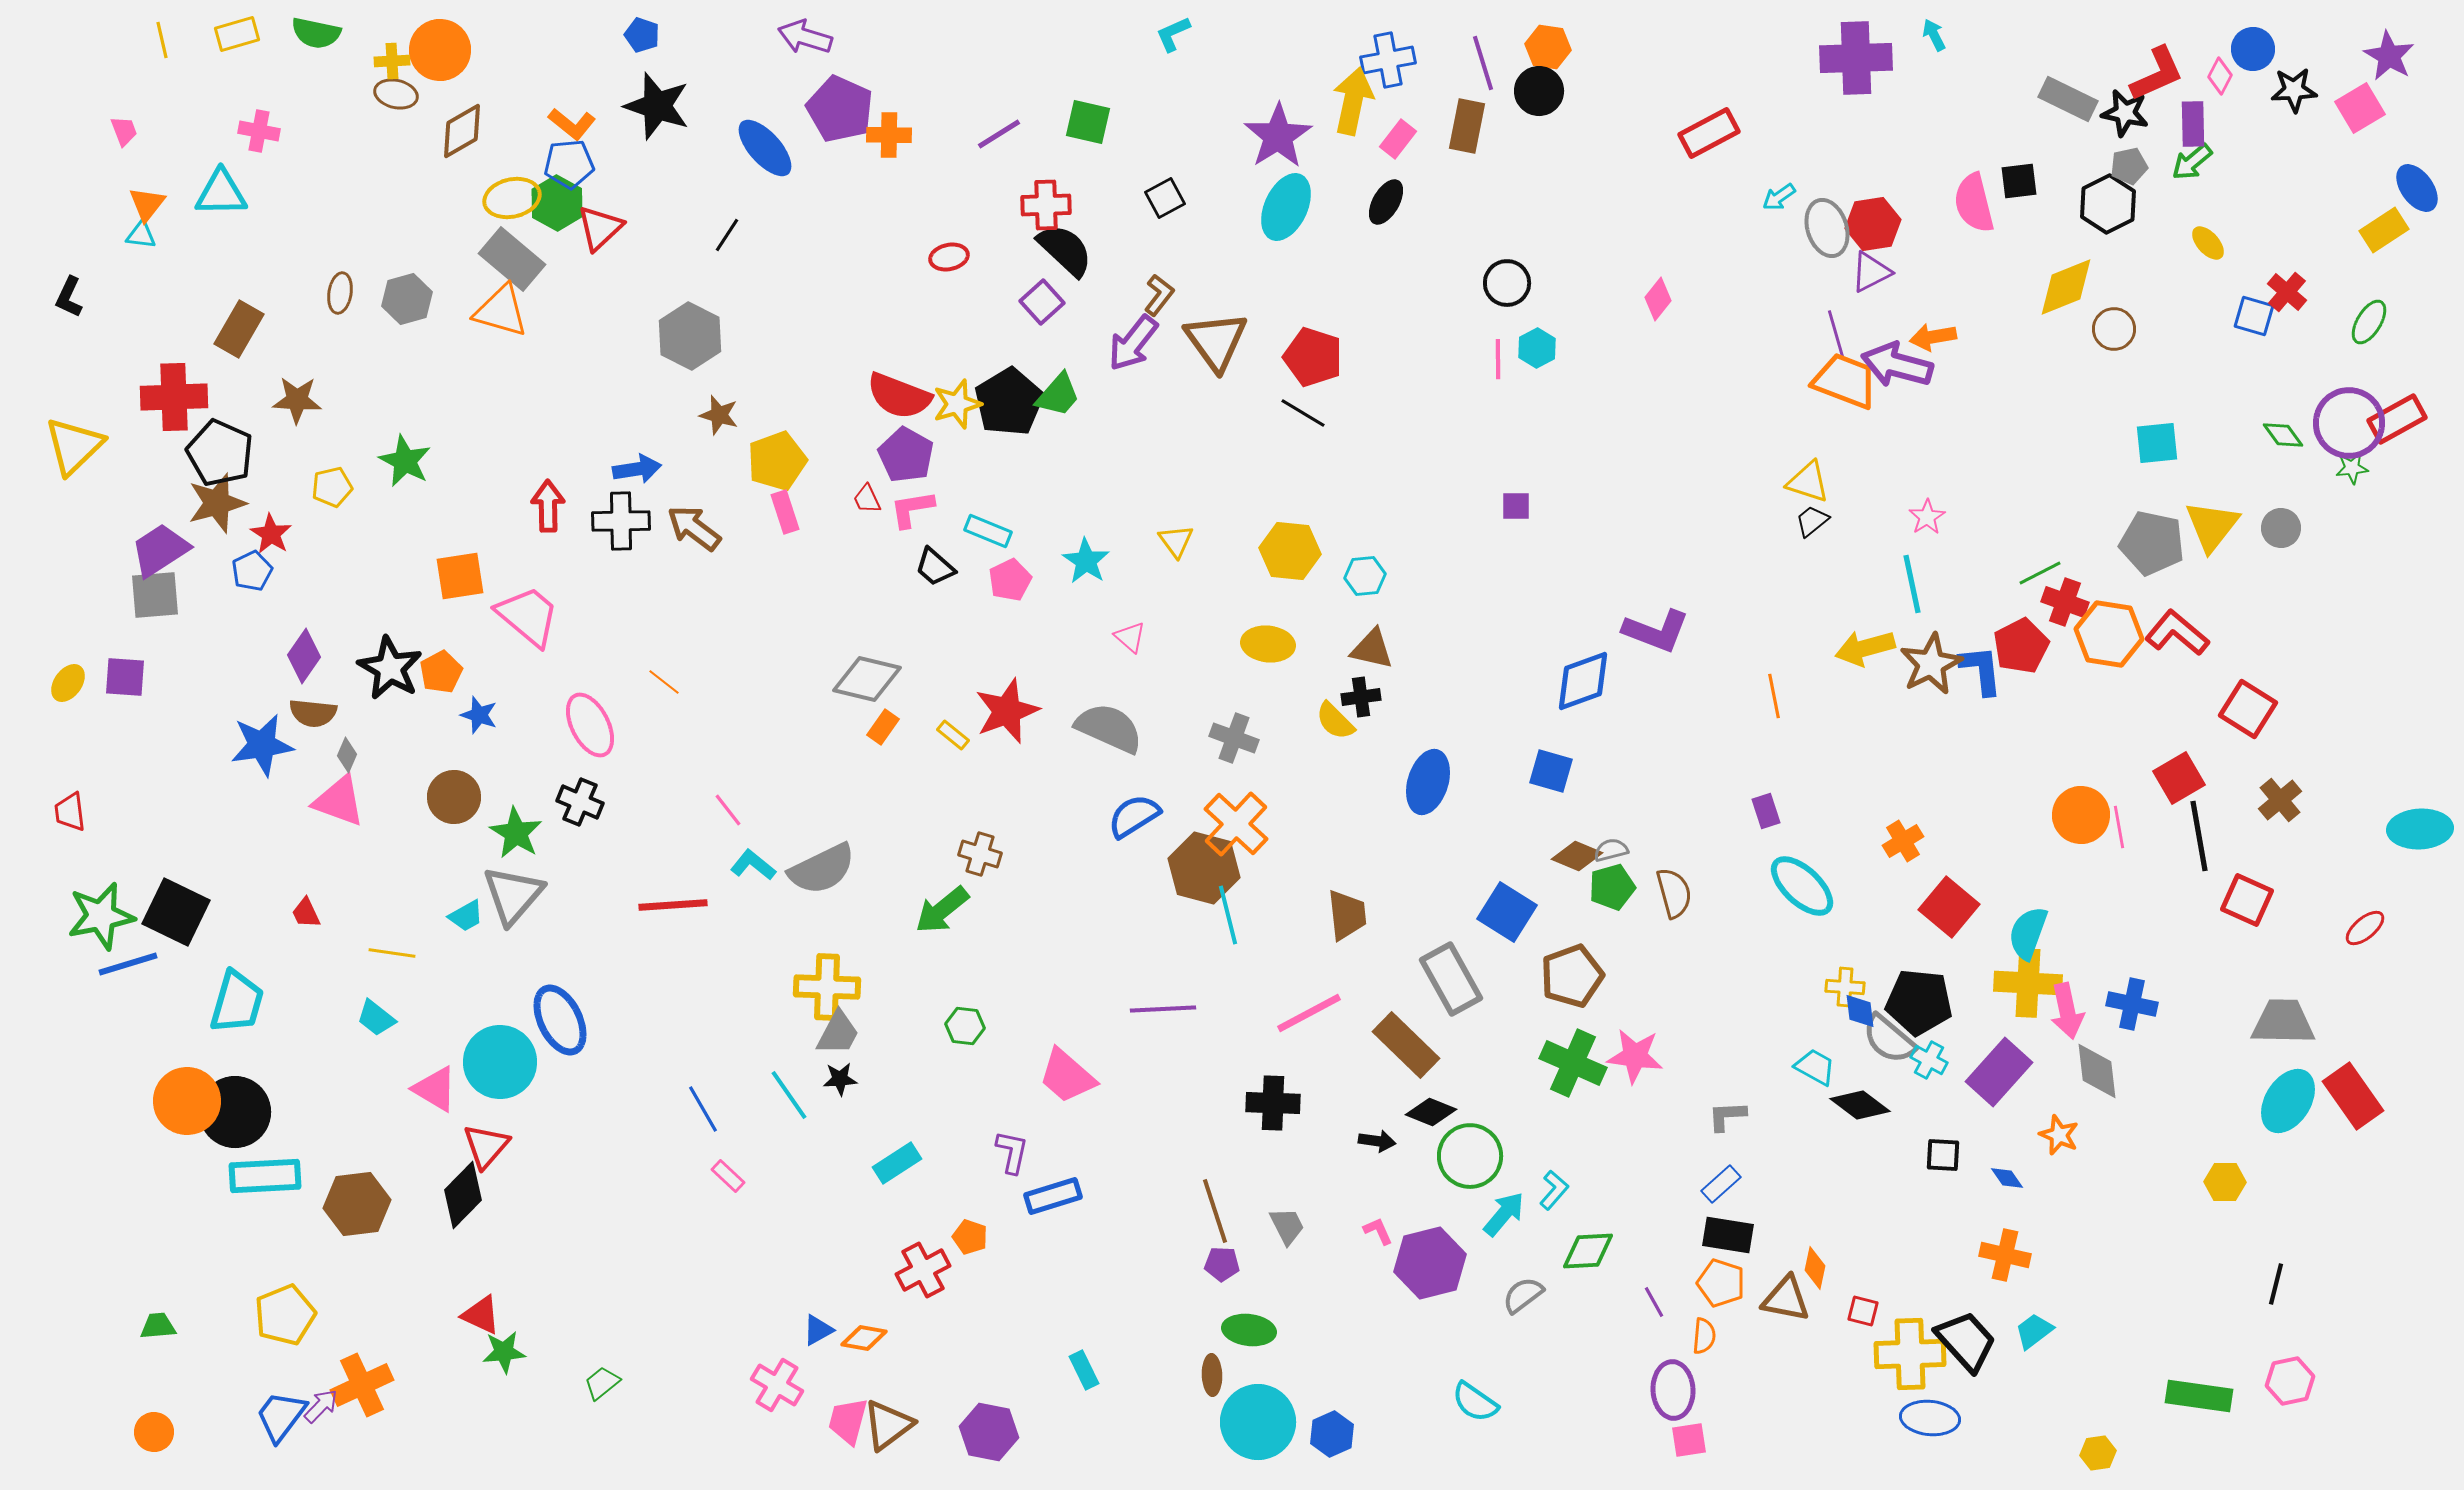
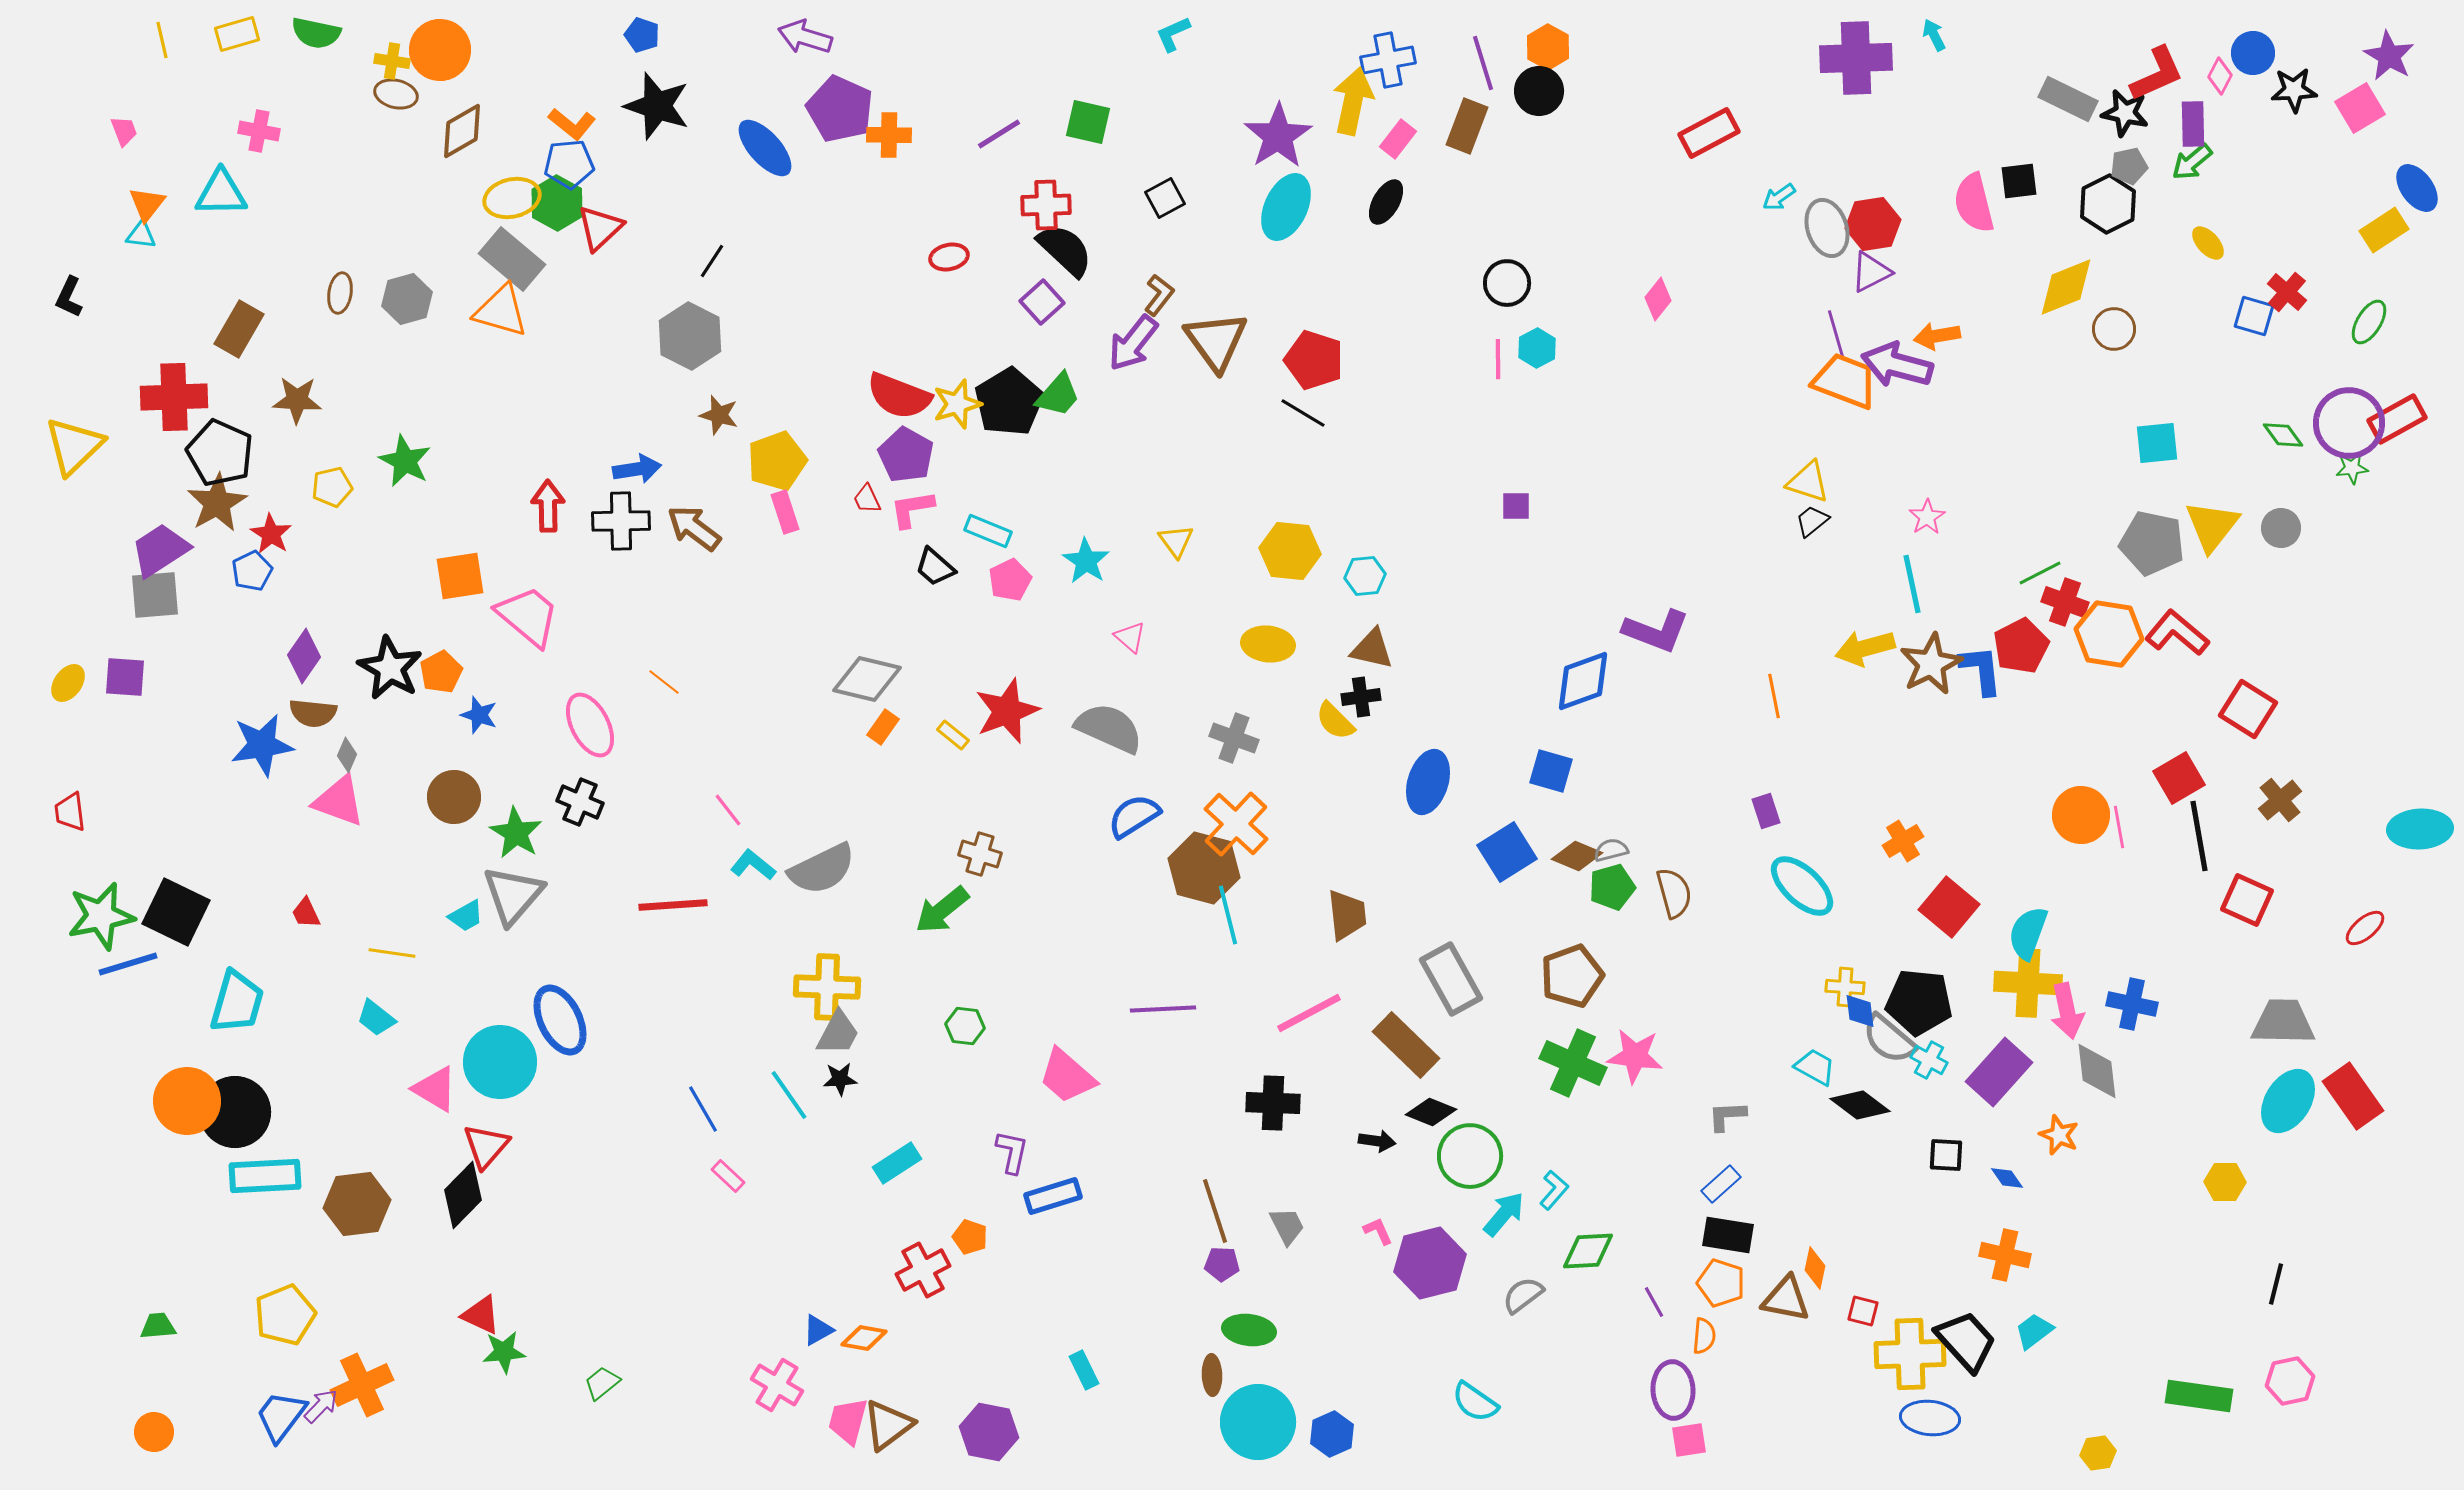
orange hexagon at (1548, 47): rotated 21 degrees clockwise
blue circle at (2253, 49): moved 4 px down
yellow cross at (392, 61): rotated 12 degrees clockwise
brown rectangle at (1467, 126): rotated 10 degrees clockwise
black line at (727, 235): moved 15 px left, 26 px down
orange arrow at (1933, 337): moved 4 px right, 1 px up
red pentagon at (1313, 357): moved 1 px right, 3 px down
brown star at (217, 503): rotated 14 degrees counterclockwise
blue square at (1507, 912): moved 60 px up; rotated 26 degrees clockwise
black square at (1943, 1155): moved 3 px right
